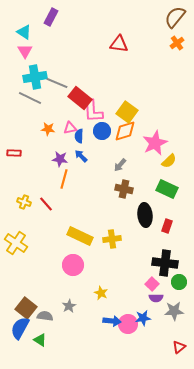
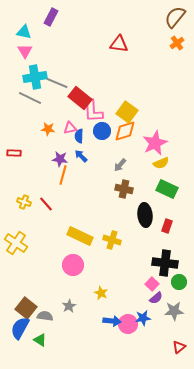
cyan triangle at (24, 32): rotated 21 degrees counterclockwise
yellow semicircle at (169, 161): moved 8 px left, 2 px down; rotated 21 degrees clockwise
orange line at (64, 179): moved 1 px left, 4 px up
yellow cross at (112, 239): moved 1 px down; rotated 24 degrees clockwise
purple semicircle at (156, 298): rotated 40 degrees counterclockwise
